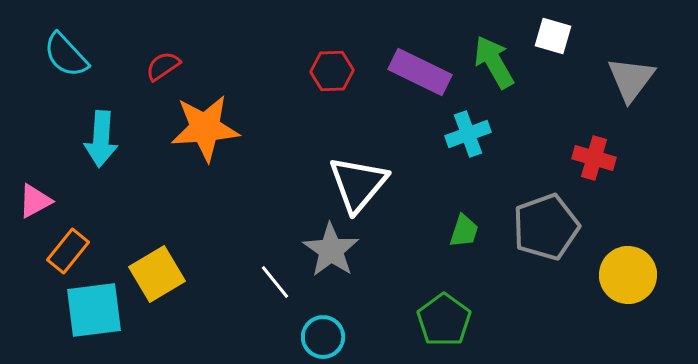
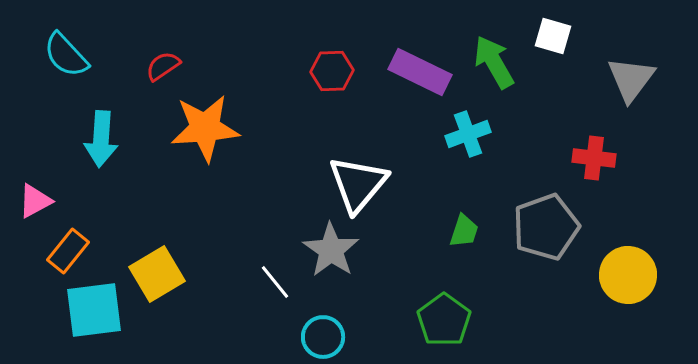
red cross: rotated 9 degrees counterclockwise
